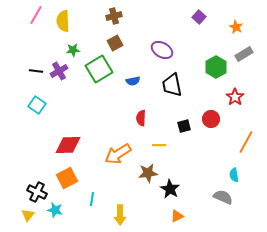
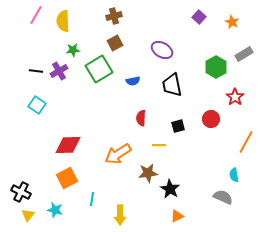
orange star: moved 4 px left, 5 px up
black square: moved 6 px left
black cross: moved 16 px left
